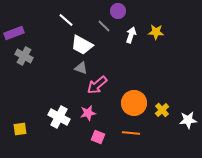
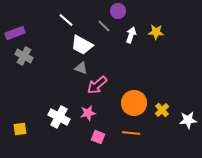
purple rectangle: moved 1 px right
